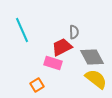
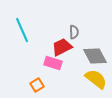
gray diamond: moved 3 px right, 1 px up
